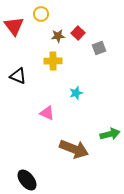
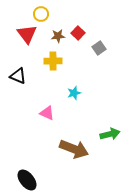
red triangle: moved 13 px right, 8 px down
gray square: rotated 16 degrees counterclockwise
cyan star: moved 2 px left
